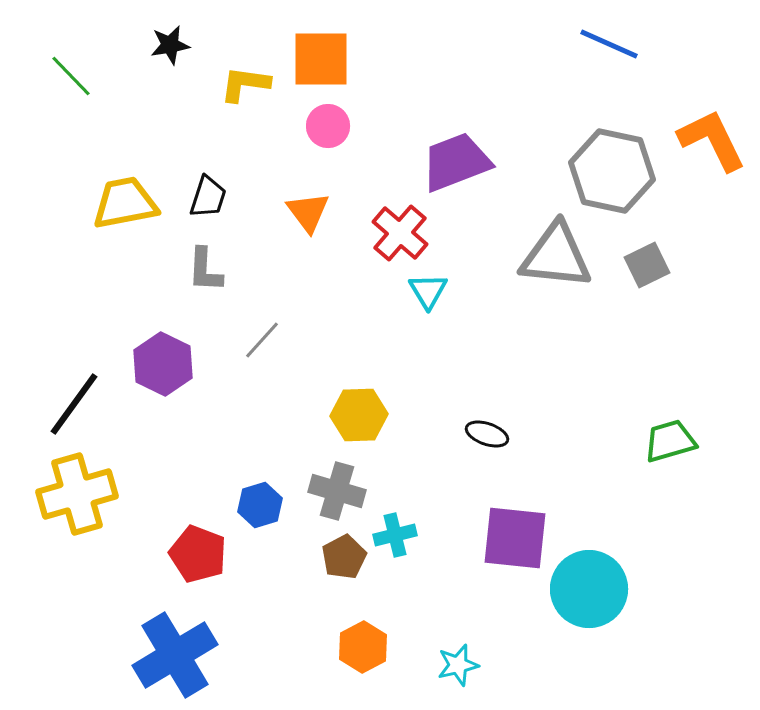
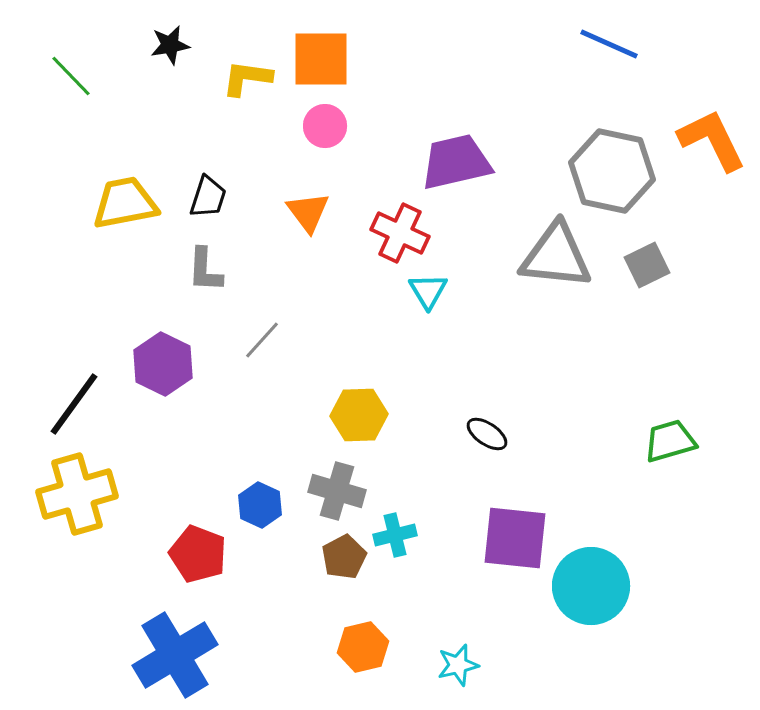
yellow L-shape: moved 2 px right, 6 px up
pink circle: moved 3 px left
purple trapezoid: rotated 8 degrees clockwise
red cross: rotated 16 degrees counterclockwise
black ellipse: rotated 15 degrees clockwise
blue hexagon: rotated 18 degrees counterclockwise
cyan circle: moved 2 px right, 3 px up
orange hexagon: rotated 15 degrees clockwise
